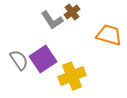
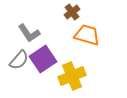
gray L-shape: moved 23 px left, 13 px down
orange trapezoid: moved 22 px left
gray semicircle: rotated 75 degrees clockwise
